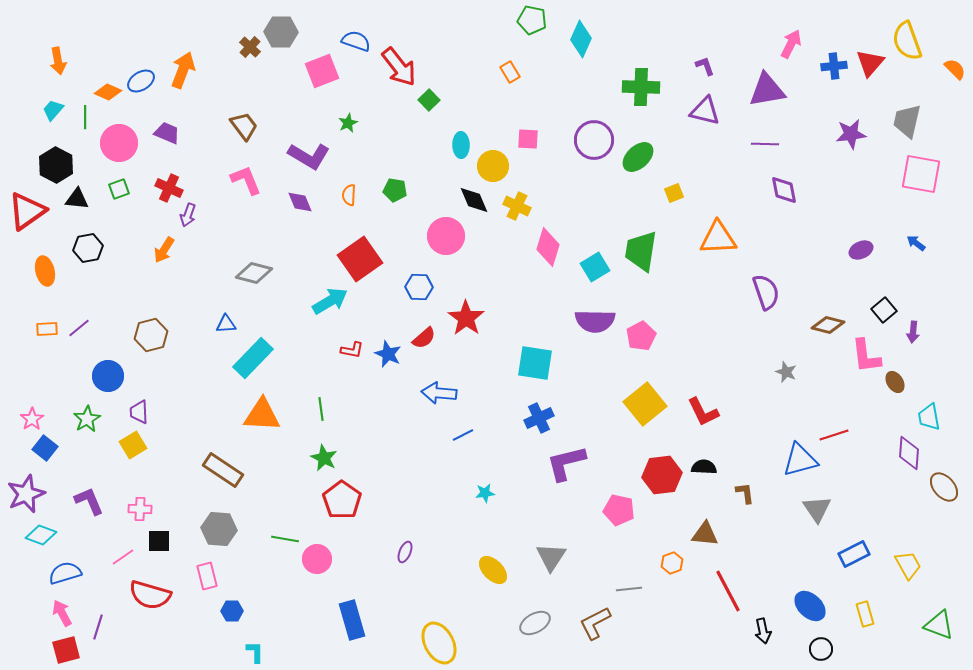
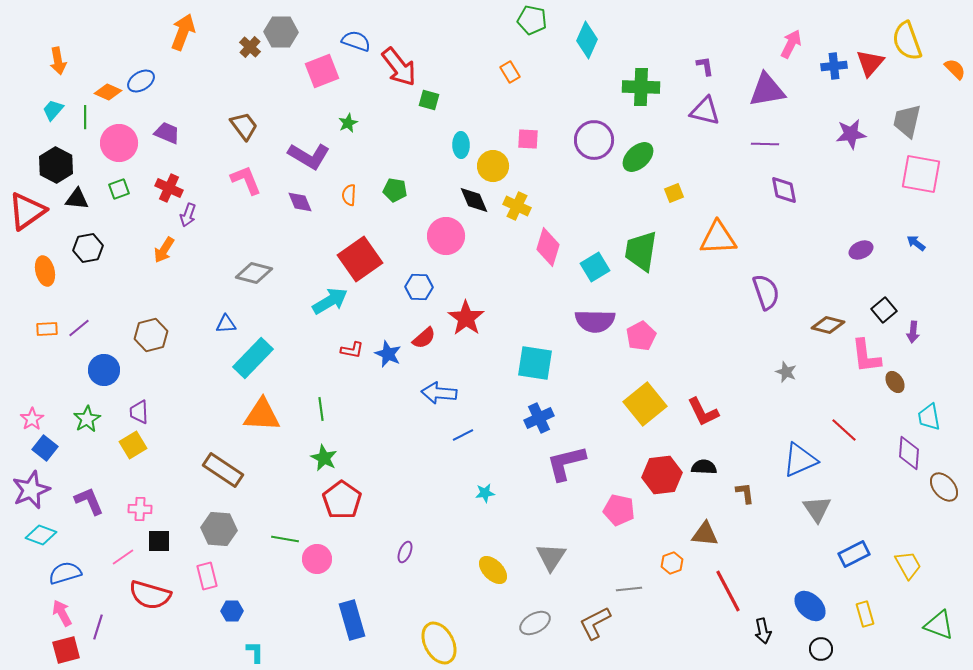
cyan diamond at (581, 39): moved 6 px right, 1 px down
purple L-shape at (705, 66): rotated 10 degrees clockwise
orange arrow at (183, 70): moved 38 px up
green square at (429, 100): rotated 30 degrees counterclockwise
blue circle at (108, 376): moved 4 px left, 6 px up
red line at (834, 435): moved 10 px right, 5 px up; rotated 60 degrees clockwise
blue triangle at (800, 460): rotated 9 degrees counterclockwise
purple star at (26, 494): moved 5 px right, 4 px up
